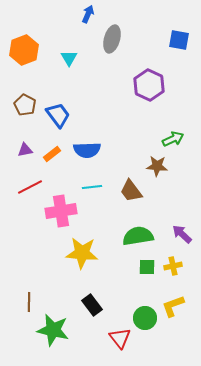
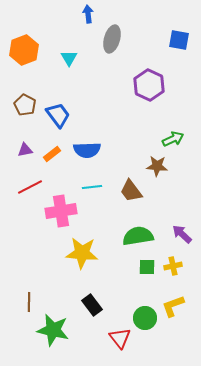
blue arrow: rotated 30 degrees counterclockwise
